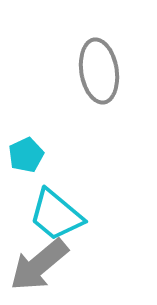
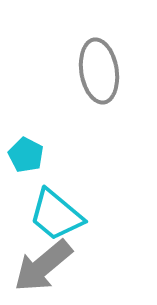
cyan pentagon: rotated 20 degrees counterclockwise
gray arrow: moved 4 px right, 1 px down
